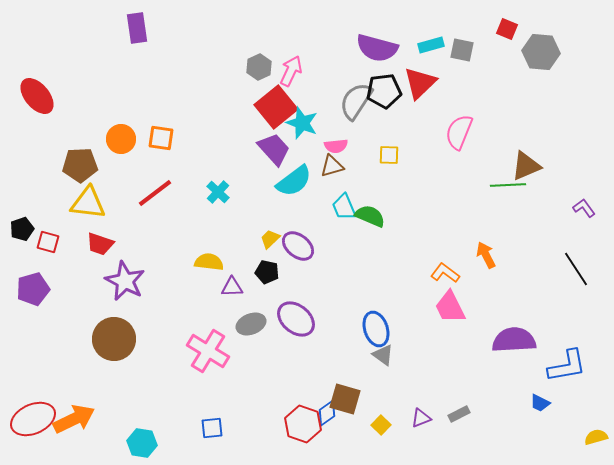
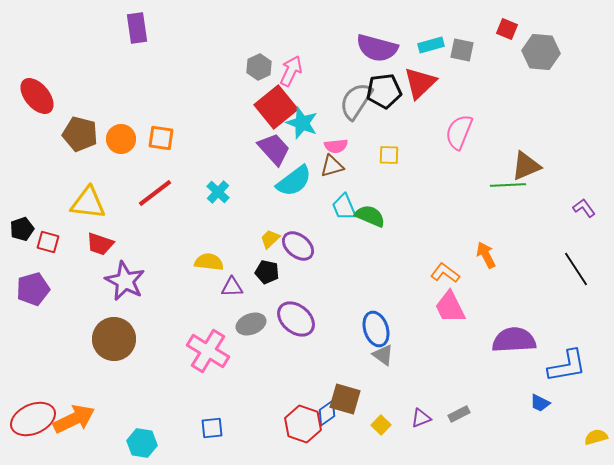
brown pentagon at (80, 165): moved 31 px up; rotated 16 degrees clockwise
